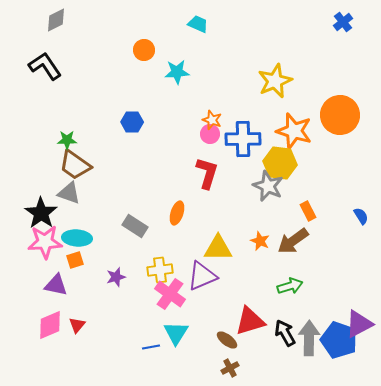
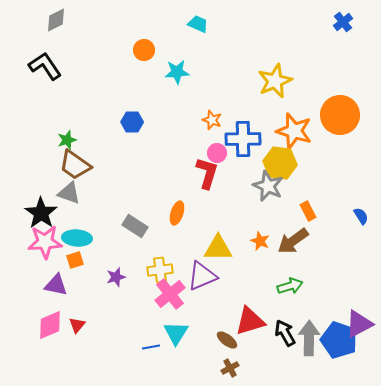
pink circle at (210, 134): moved 7 px right, 19 px down
green star at (67, 140): rotated 18 degrees counterclockwise
pink cross at (170, 294): rotated 16 degrees clockwise
